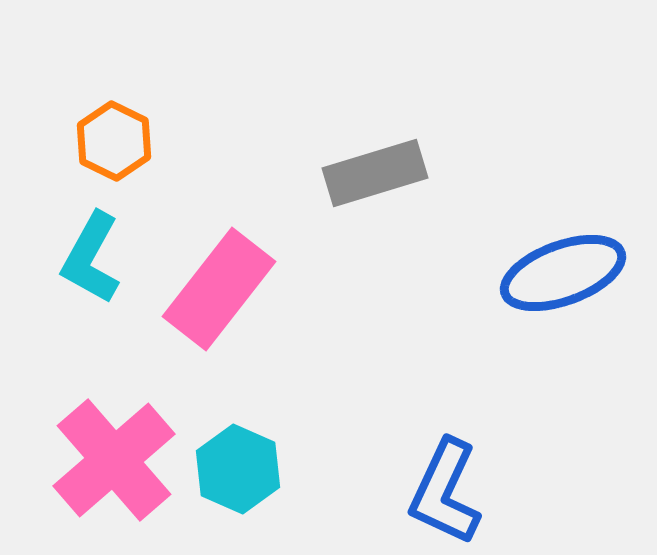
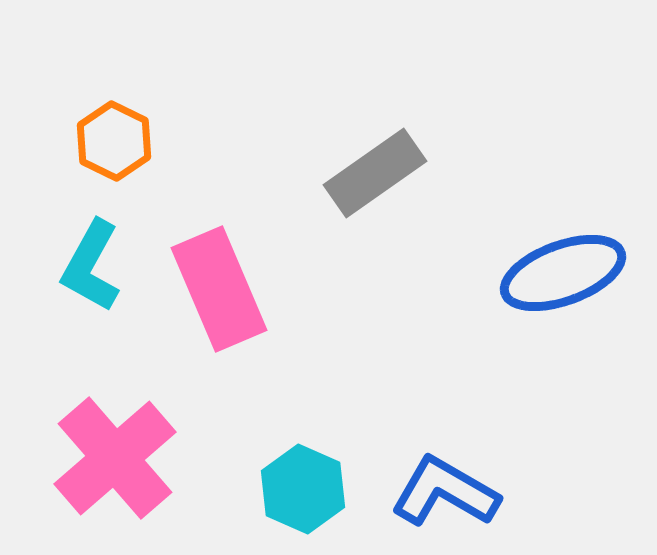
gray rectangle: rotated 18 degrees counterclockwise
cyan L-shape: moved 8 px down
pink rectangle: rotated 61 degrees counterclockwise
pink cross: moved 1 px right, 2 px up
cyan hexagon: moved 65 px right, 20 px down
blue L-shape: rotated 95 degrees clockwise
